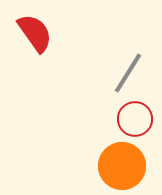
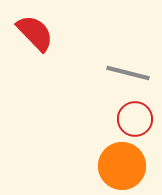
red semicircle: rotated 9 degrees counterclockwise
gray line: rotated 72 degrees clockwise
